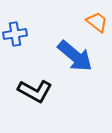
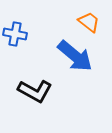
orange trapezoid: moved 8 px left
blue cross: rotated 20 degrees clockwise
